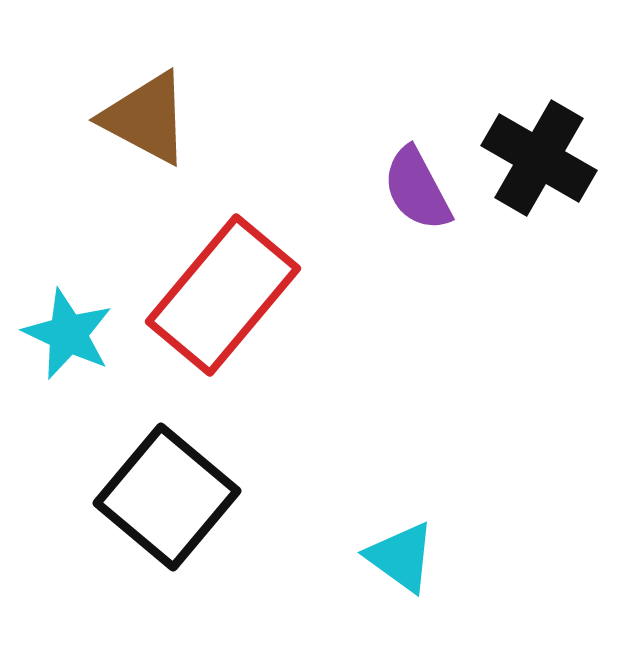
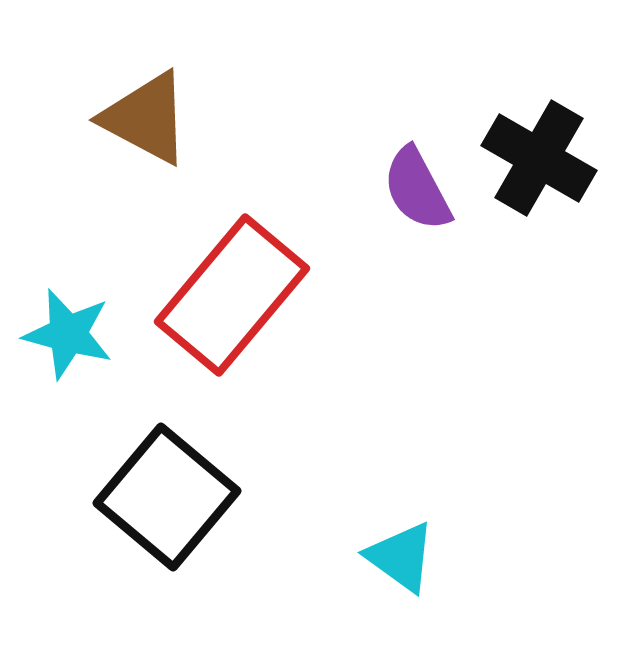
red rectangle: moved 9 px right
cyan star: rotated 10 degrees counterclockwise
